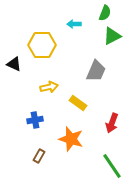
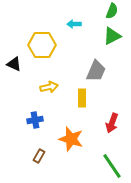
green semicircle: moved 7 px right, 2 px up
yellow rectangle: moved 4 px right, 5 px up; rotated 54 degrees clockwise
